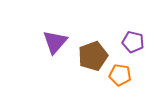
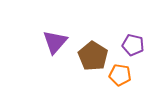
purple pentagon: moved 3 px down
brown pentagon: rotated 20 degrees counterclockwise
